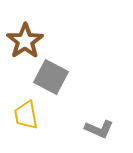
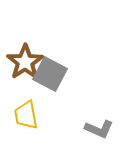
brown star: moved 21 px down
gray square: moved 1 px left, 3 px up
